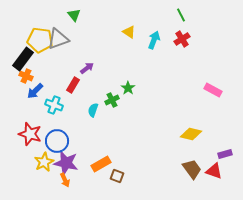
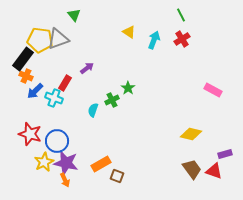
red rectangle: moved 8 px left, 2 px up
cyan cross: moved 7 px up
